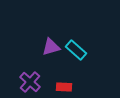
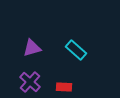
purple triangle: moved 19 px left, 1 px down
